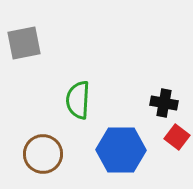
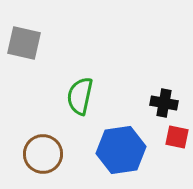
gray square: rotated 24 degrees clockwise
green semicircle: moved 2 px right, 4 px up; rotated 9 degrees clockwise
red square: rotated 25 degrees counterclockwise
blue hexagon: rotated 9 degrees counterclockwise
